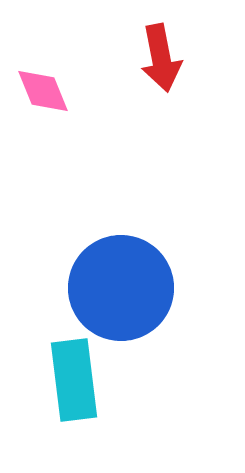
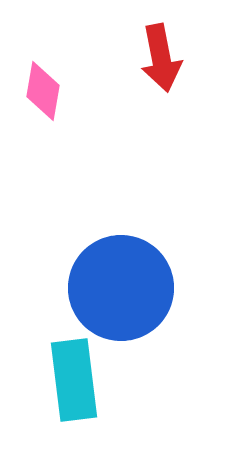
pink diamond: rotated 32 degrees clockwise
